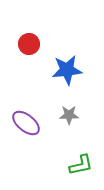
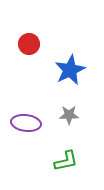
blue star: moved 3 px right; rotated 20 degrees counterclockwise
purple ellipse: rotated 32 degrees counterclockwise
green L-shape: moved 15 px left, 4 px up
